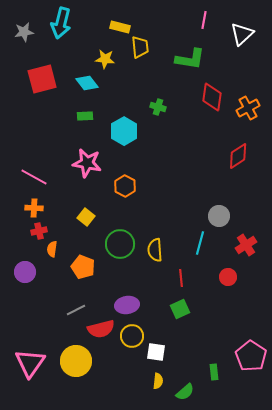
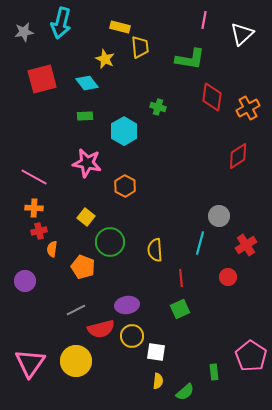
yellow star at (105, 59): rotated 18 degrees clockwise
green circle at (120, 244): moved 10 px left, 2 px up
purple circle at (25, 272): moved 9 px down
